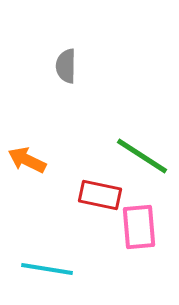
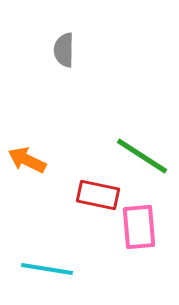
gray semicircle: moved 2 px left, 16 px up
red rectangle: moved 2 px left
